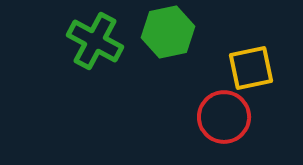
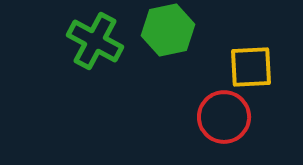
green hexagon: moved 2 px up
yellow square: moved 1 px up; rotated 9 degrees clockwise
